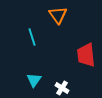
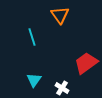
orange triangle: moved 2 px right
red trapezoid: moved 8 px down; rotated 60 degrees clockwise
